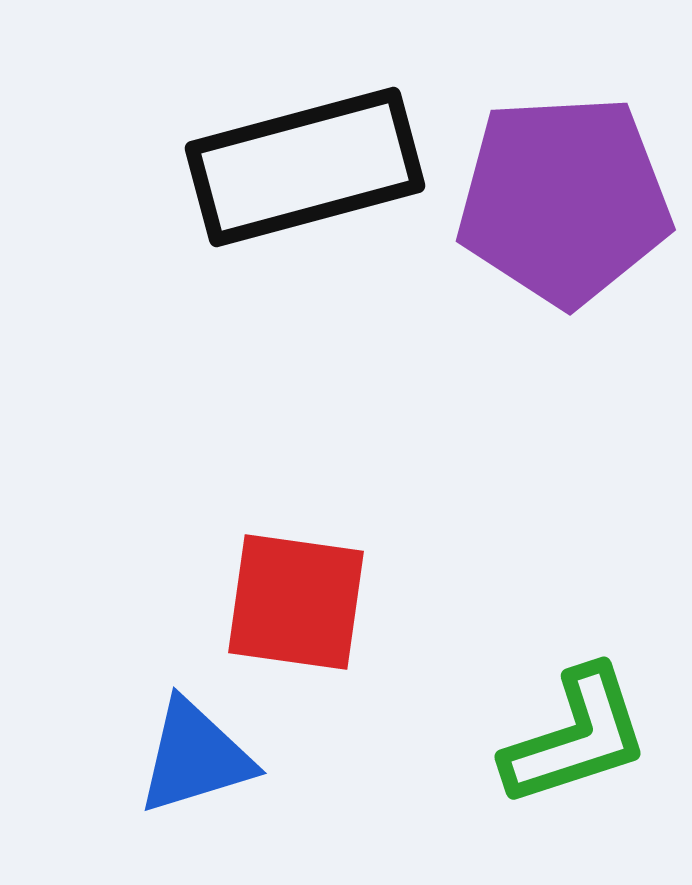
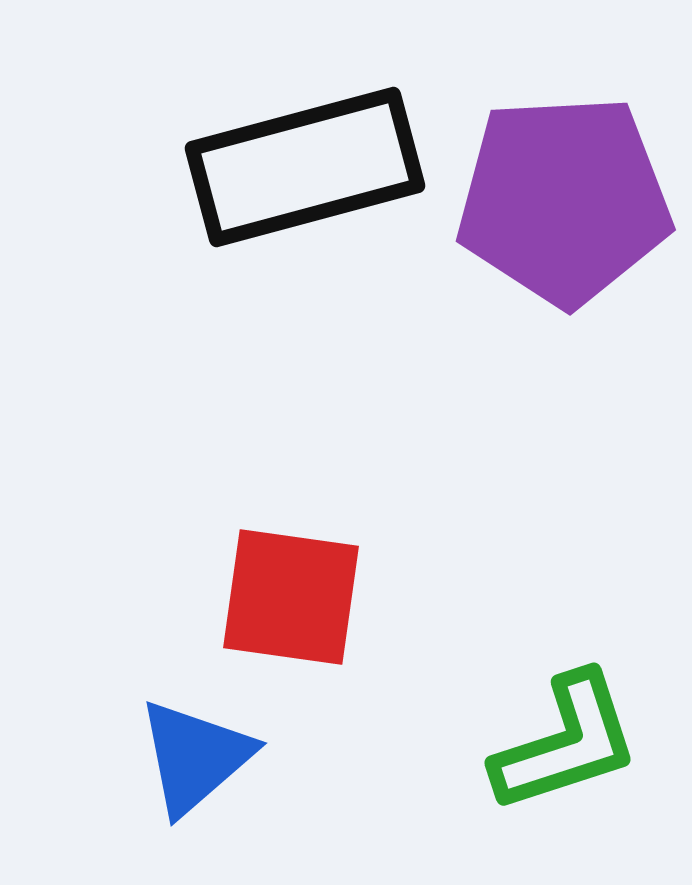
red square: moved 5 px left, 5 px up
green L-shape: moved 10 px left, 6 px down
blue triangle: rotated 24 degrees counterclockwise
